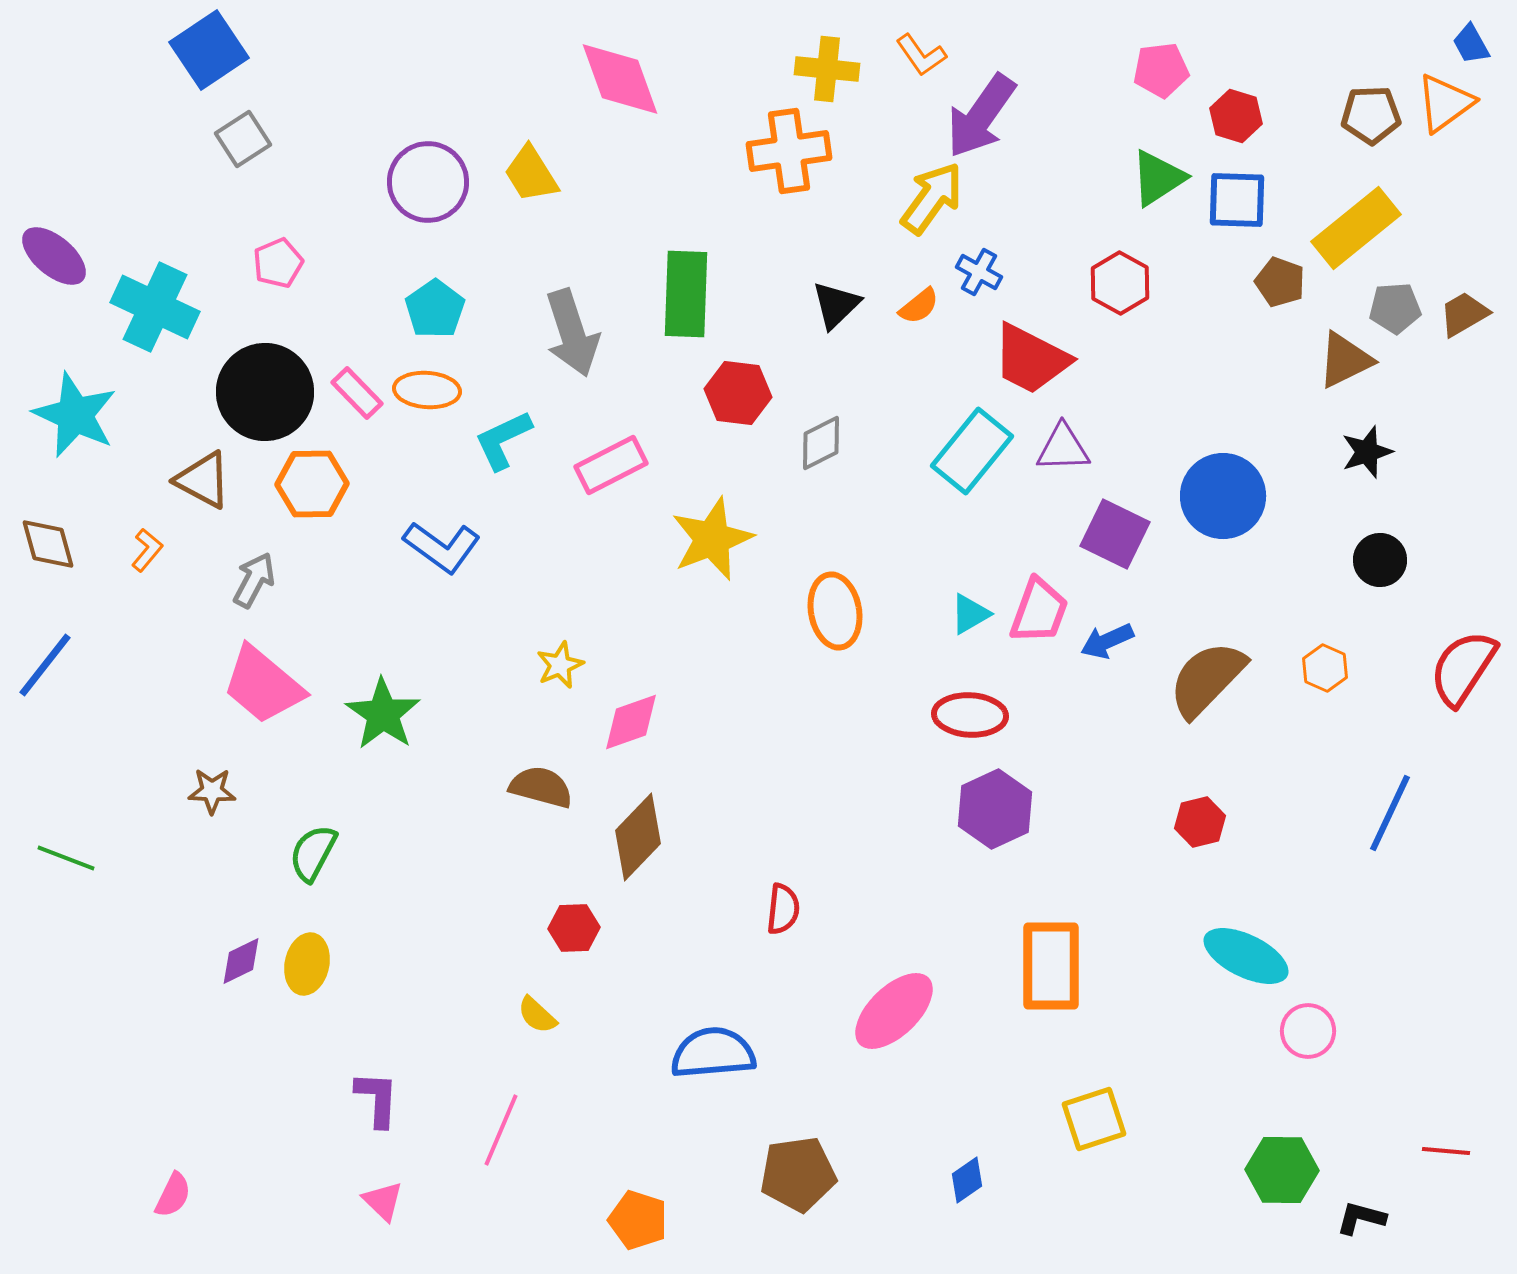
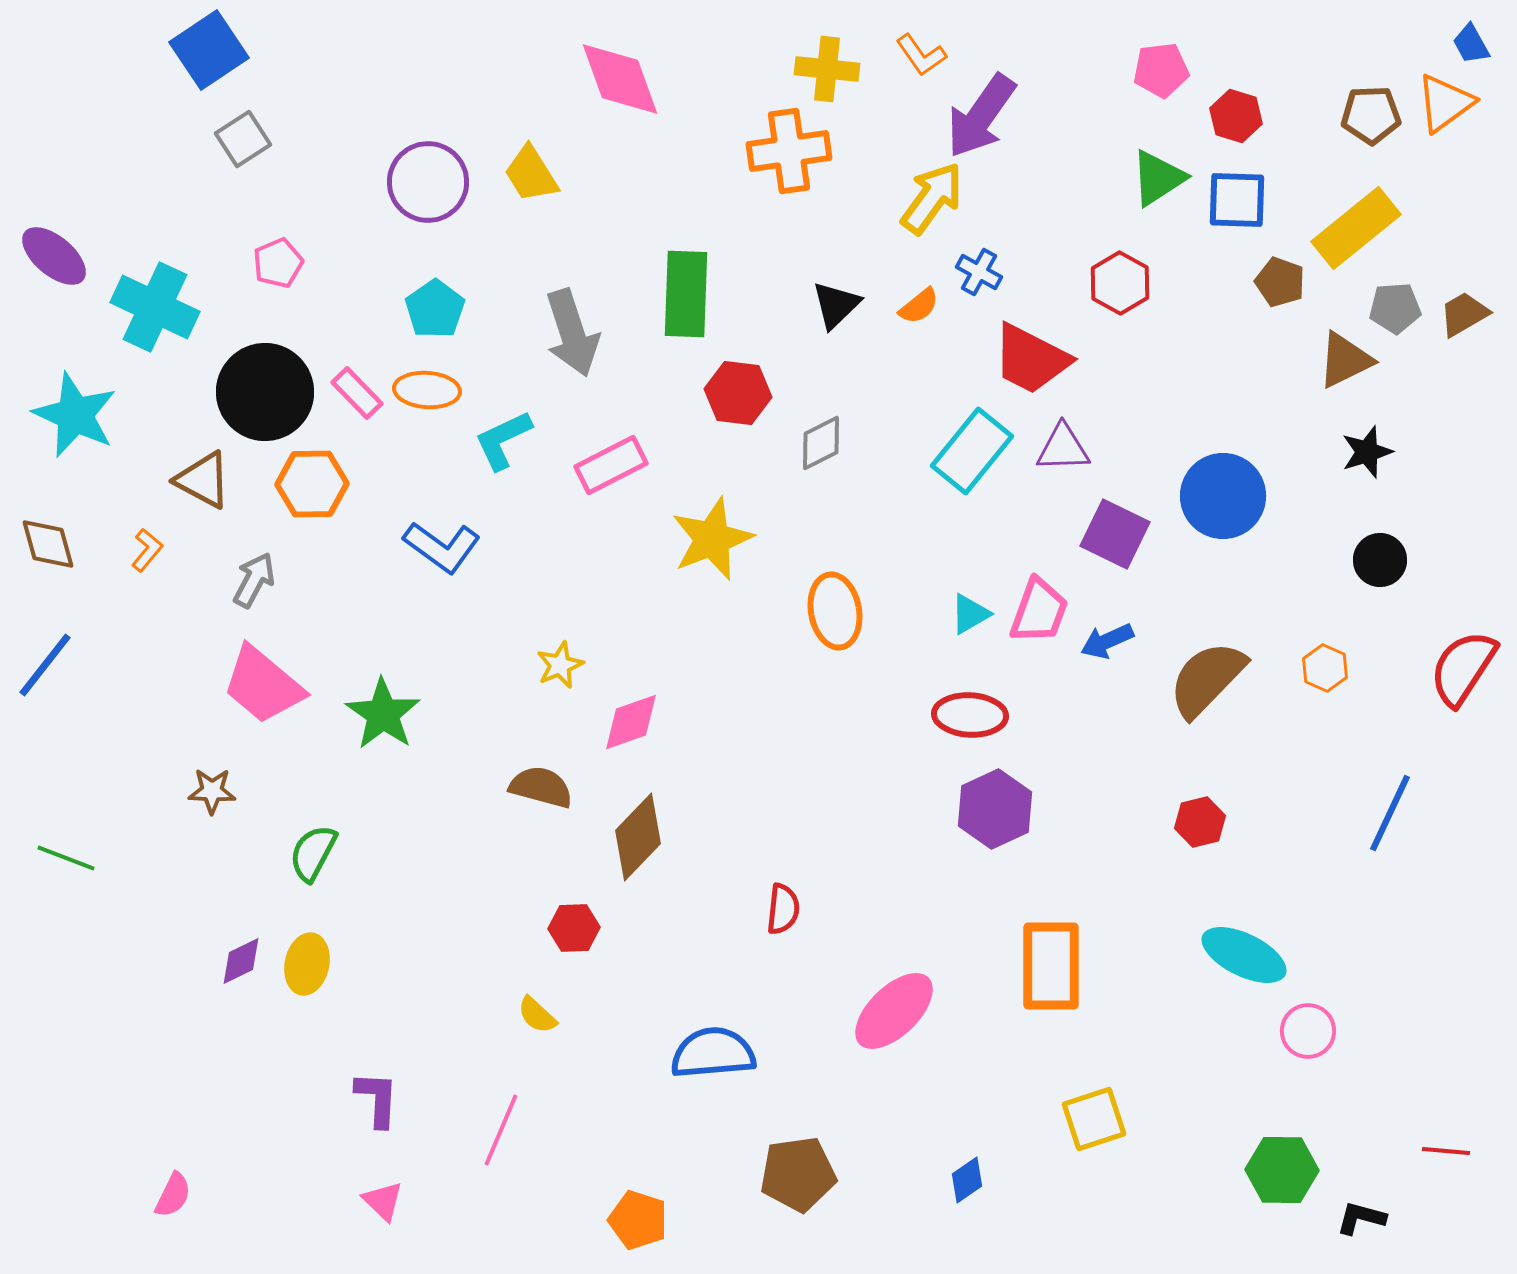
cyan ellipse at (1246, 956): moved 2 px left, 1 px up
